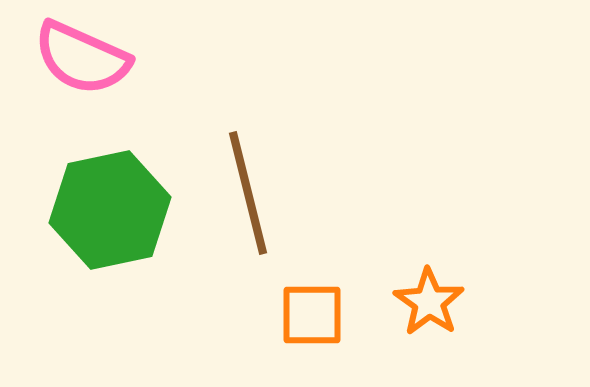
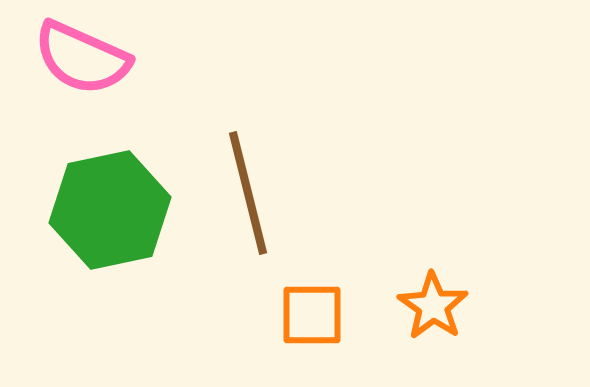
orange star: moved 4 px right, 4 px down
